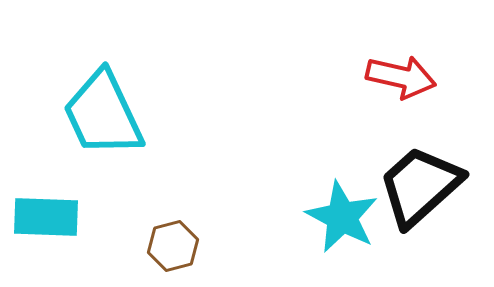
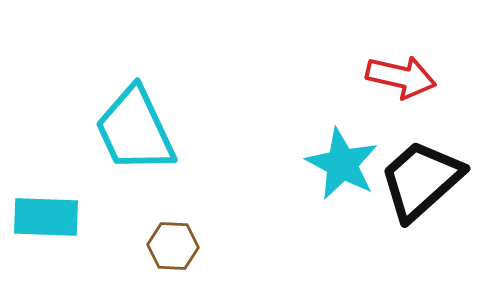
cyan trapezoid: moved 32 px right, 16 px down
black trapezoid: moved 1 px right, 6 px up
cyan star: moved 53 px up
brown hexagon: rotated 18 degrees clockwise
